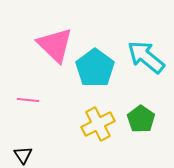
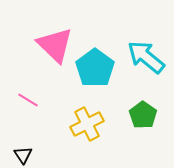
pink line: rotated 25 degrees clockwise
green pentagon: moved 2 px right, 4 px up
yellow cross: moved 11 px left
